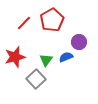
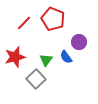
red pentagon: moved 1 px right, 1 px up; rotated 20 degrees counterclockwise
blue semicircle: rotated 104 degrees counterclockwise
